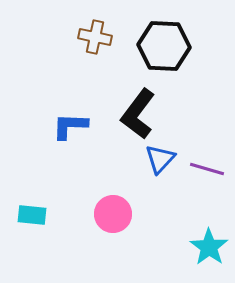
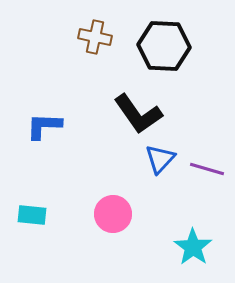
black L-shape: rotated 72 degrees counterclockwise
blue L-shape: moved 26 px left
cyan star: moved 16 px left
